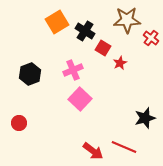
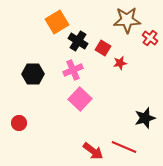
black cross: moved 7 px left, 10 px down
red cross: moved 1 px left
red star: rotated 16 degrees clockwise
black hexagon: moved 3 px right; rotated 20 degrees clockwise
